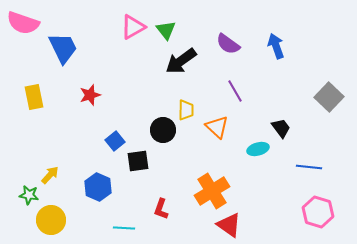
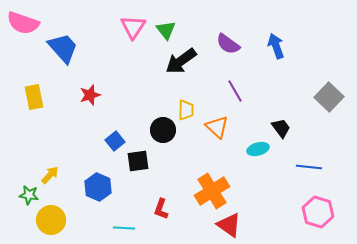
pink triangle: rotated 28 degrees counterclockwise
blue trapezoid: rotated 16 degrees counterclockwise
